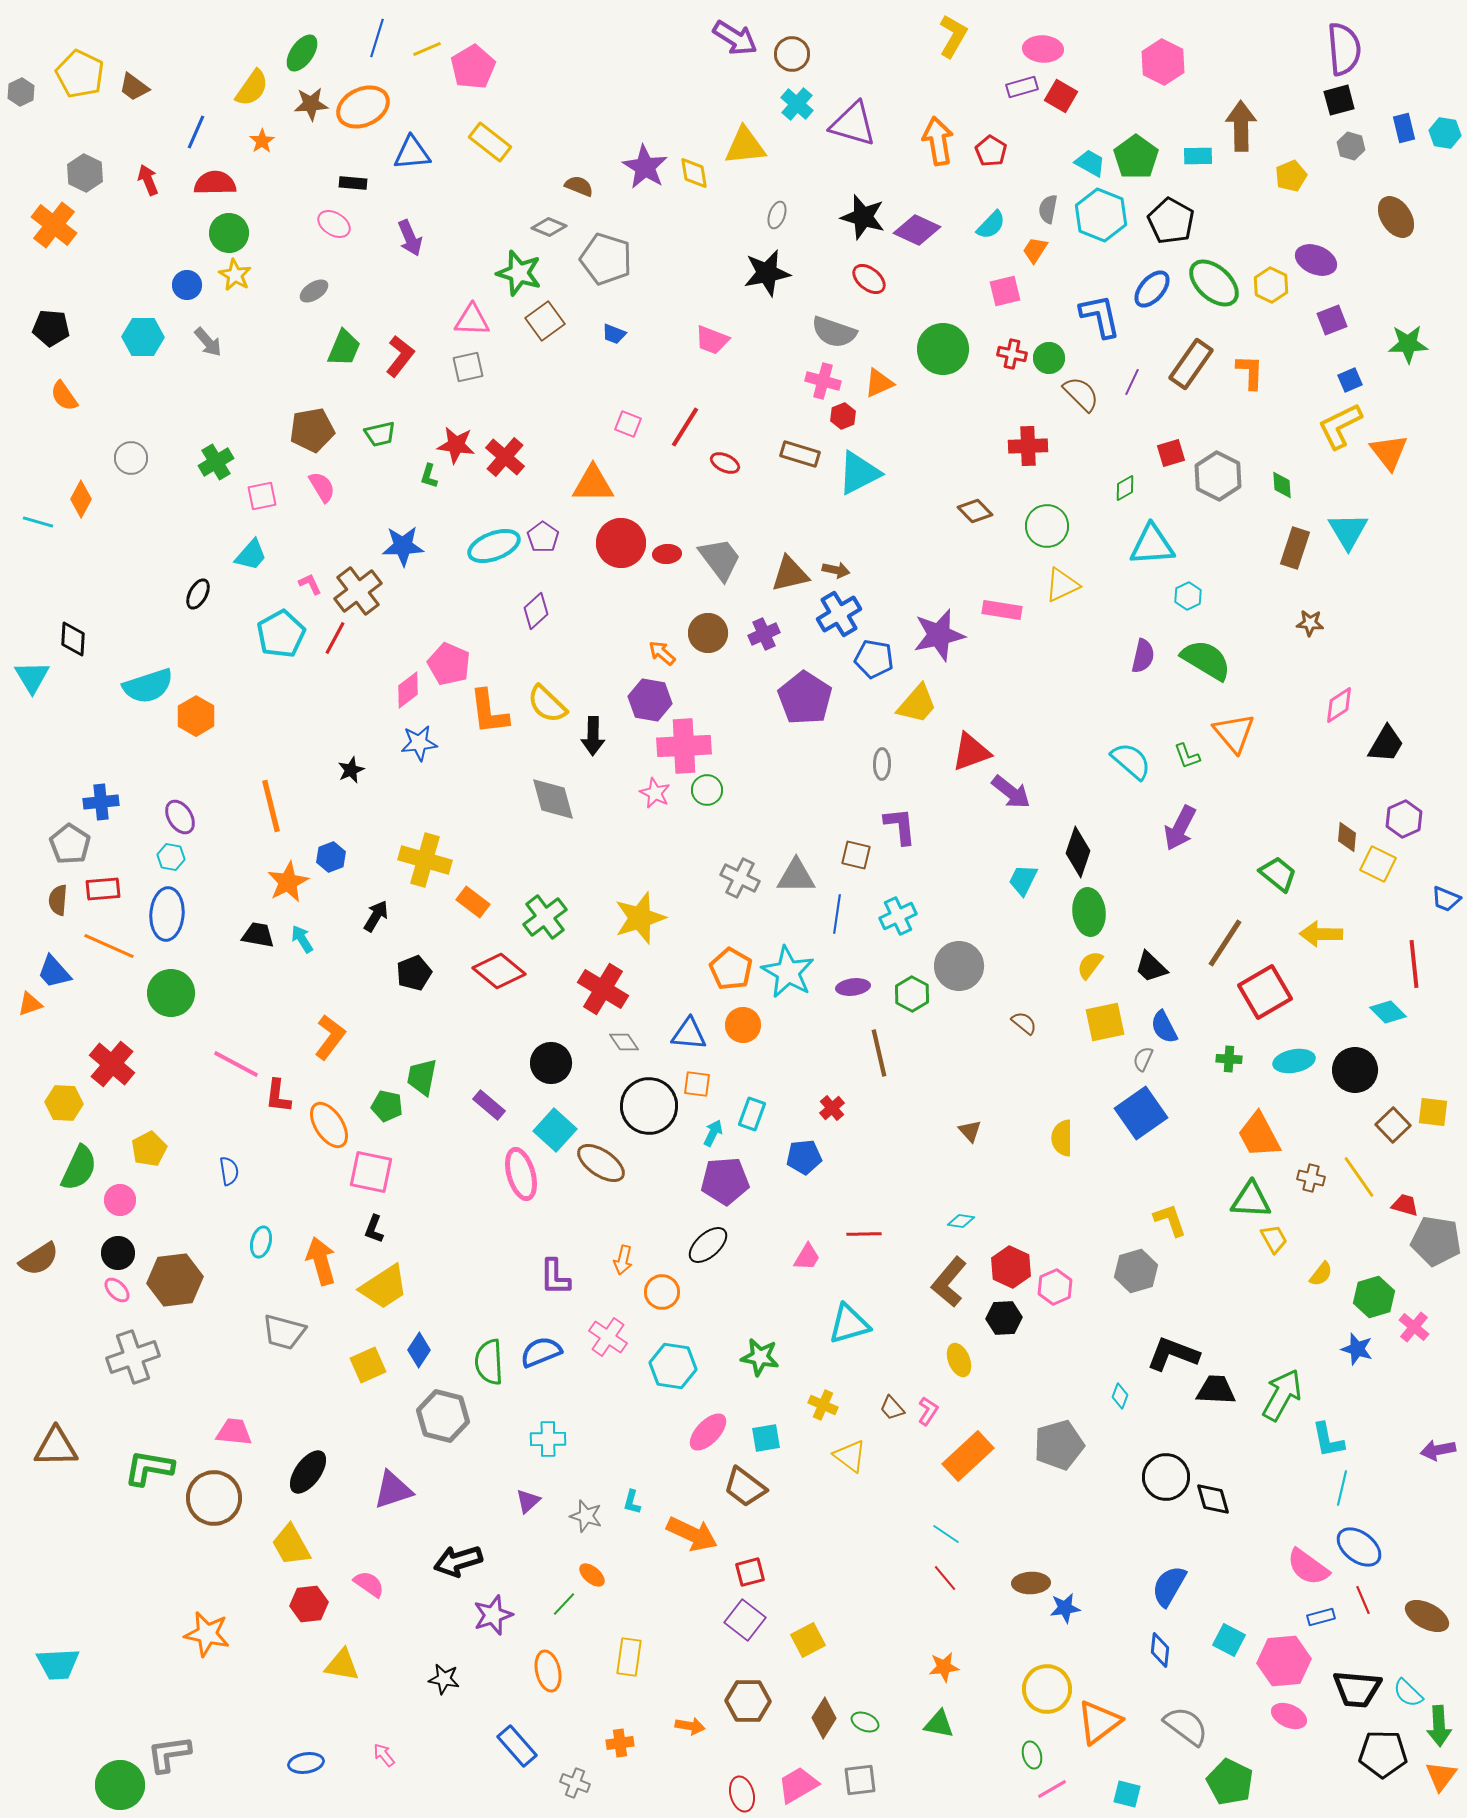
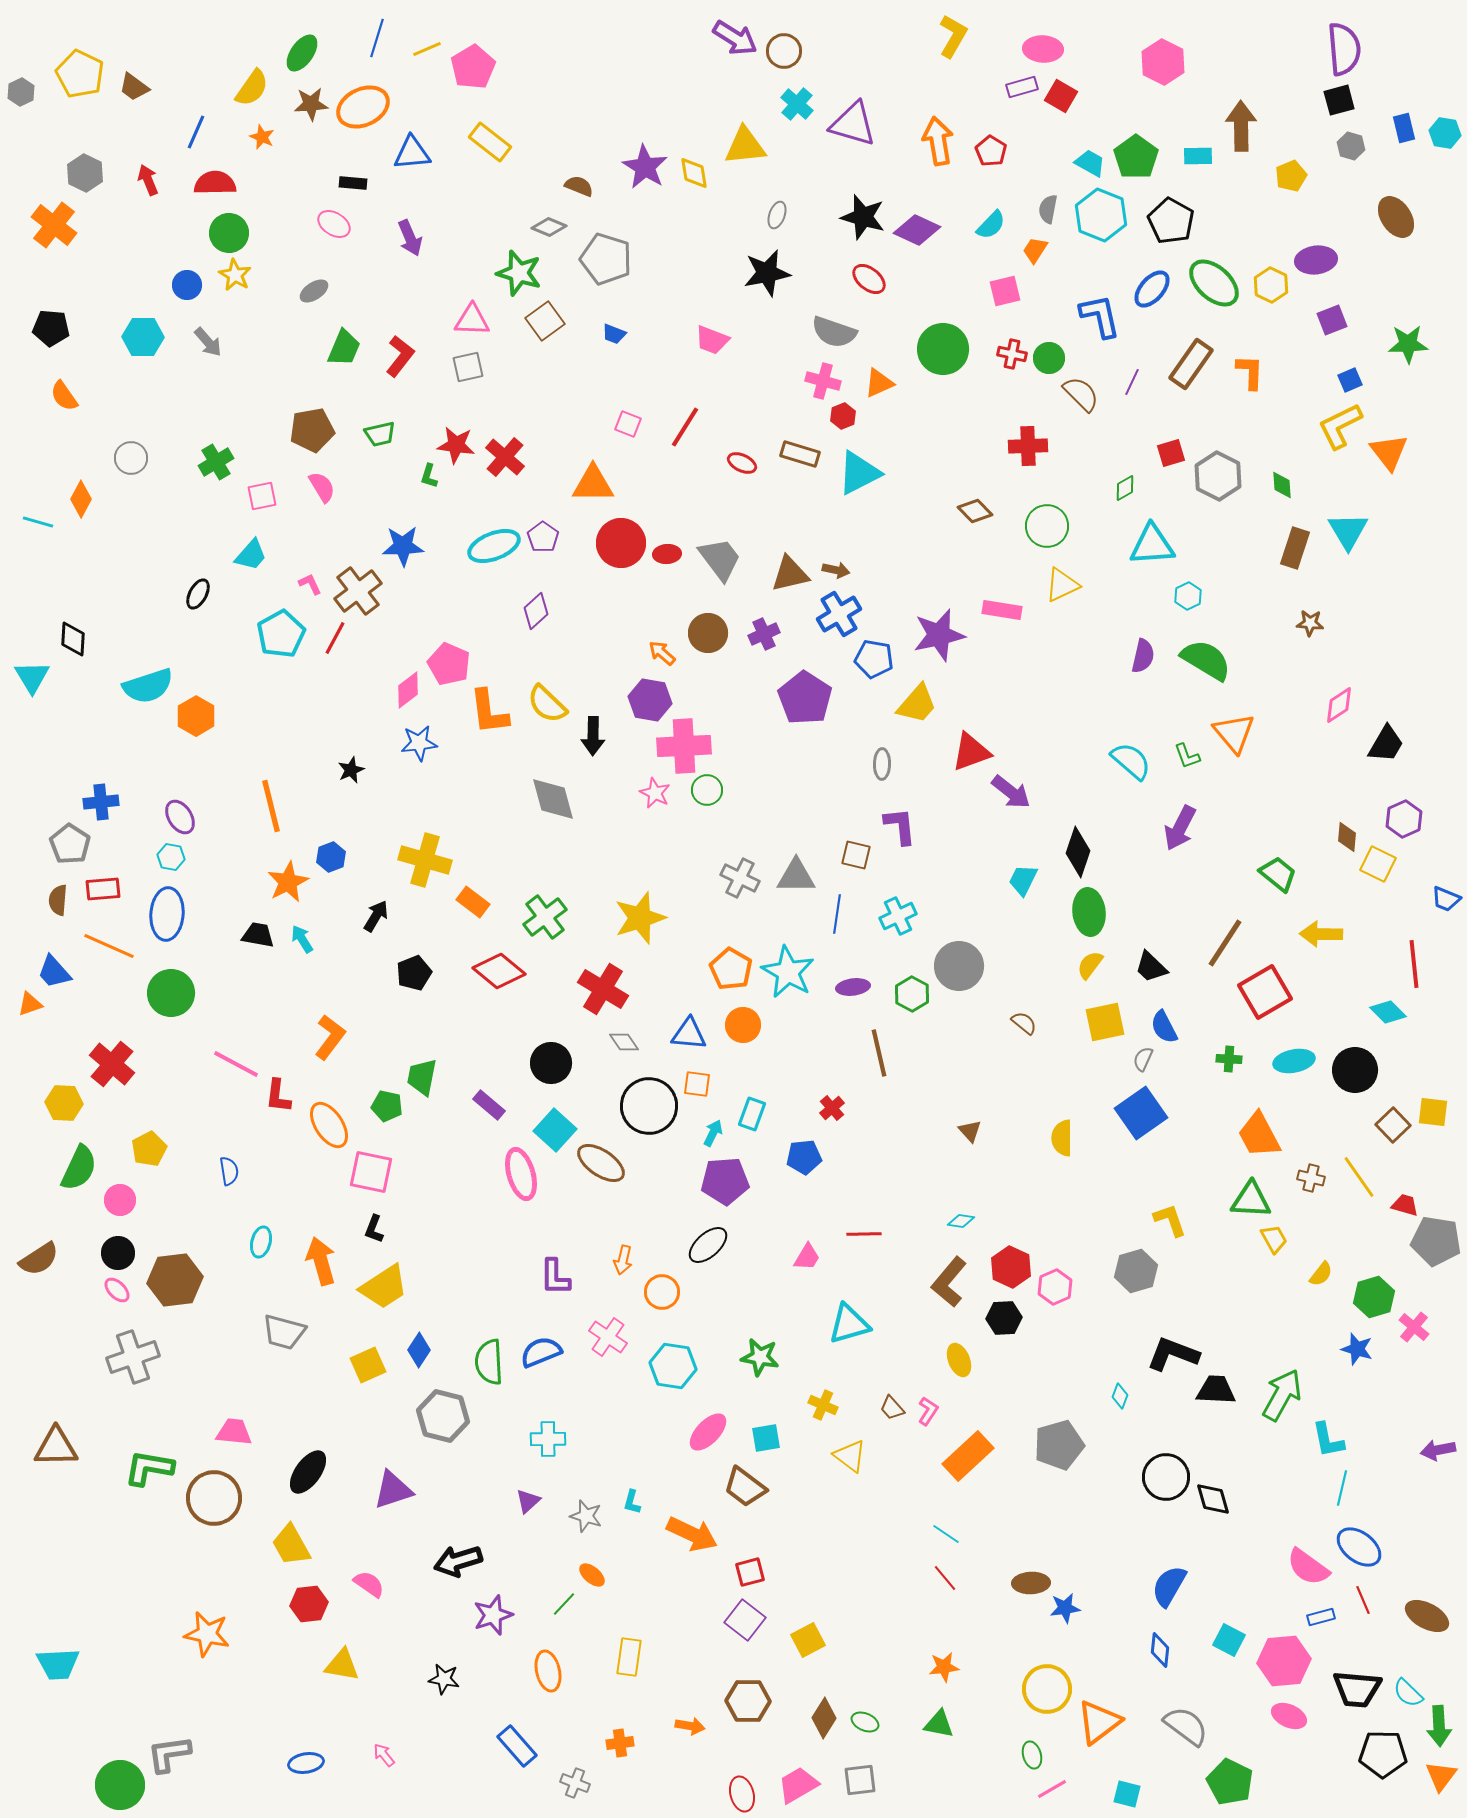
brown circle at (792, 54): moved 8 px left, 3 px up
orange star at (262, 141): moved 4 px up; rotated 15 degrees counterclockwise
purple ellipse at (1316, 260): rotated 30 degrees counterclockwise
red ellipse at (725, 463): moved 17 px right
